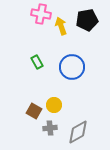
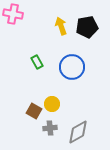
pink cross: moved 28 px left
black pentagon: moved 7 px down
yellow circle: moved 2 px left, 1 px up
